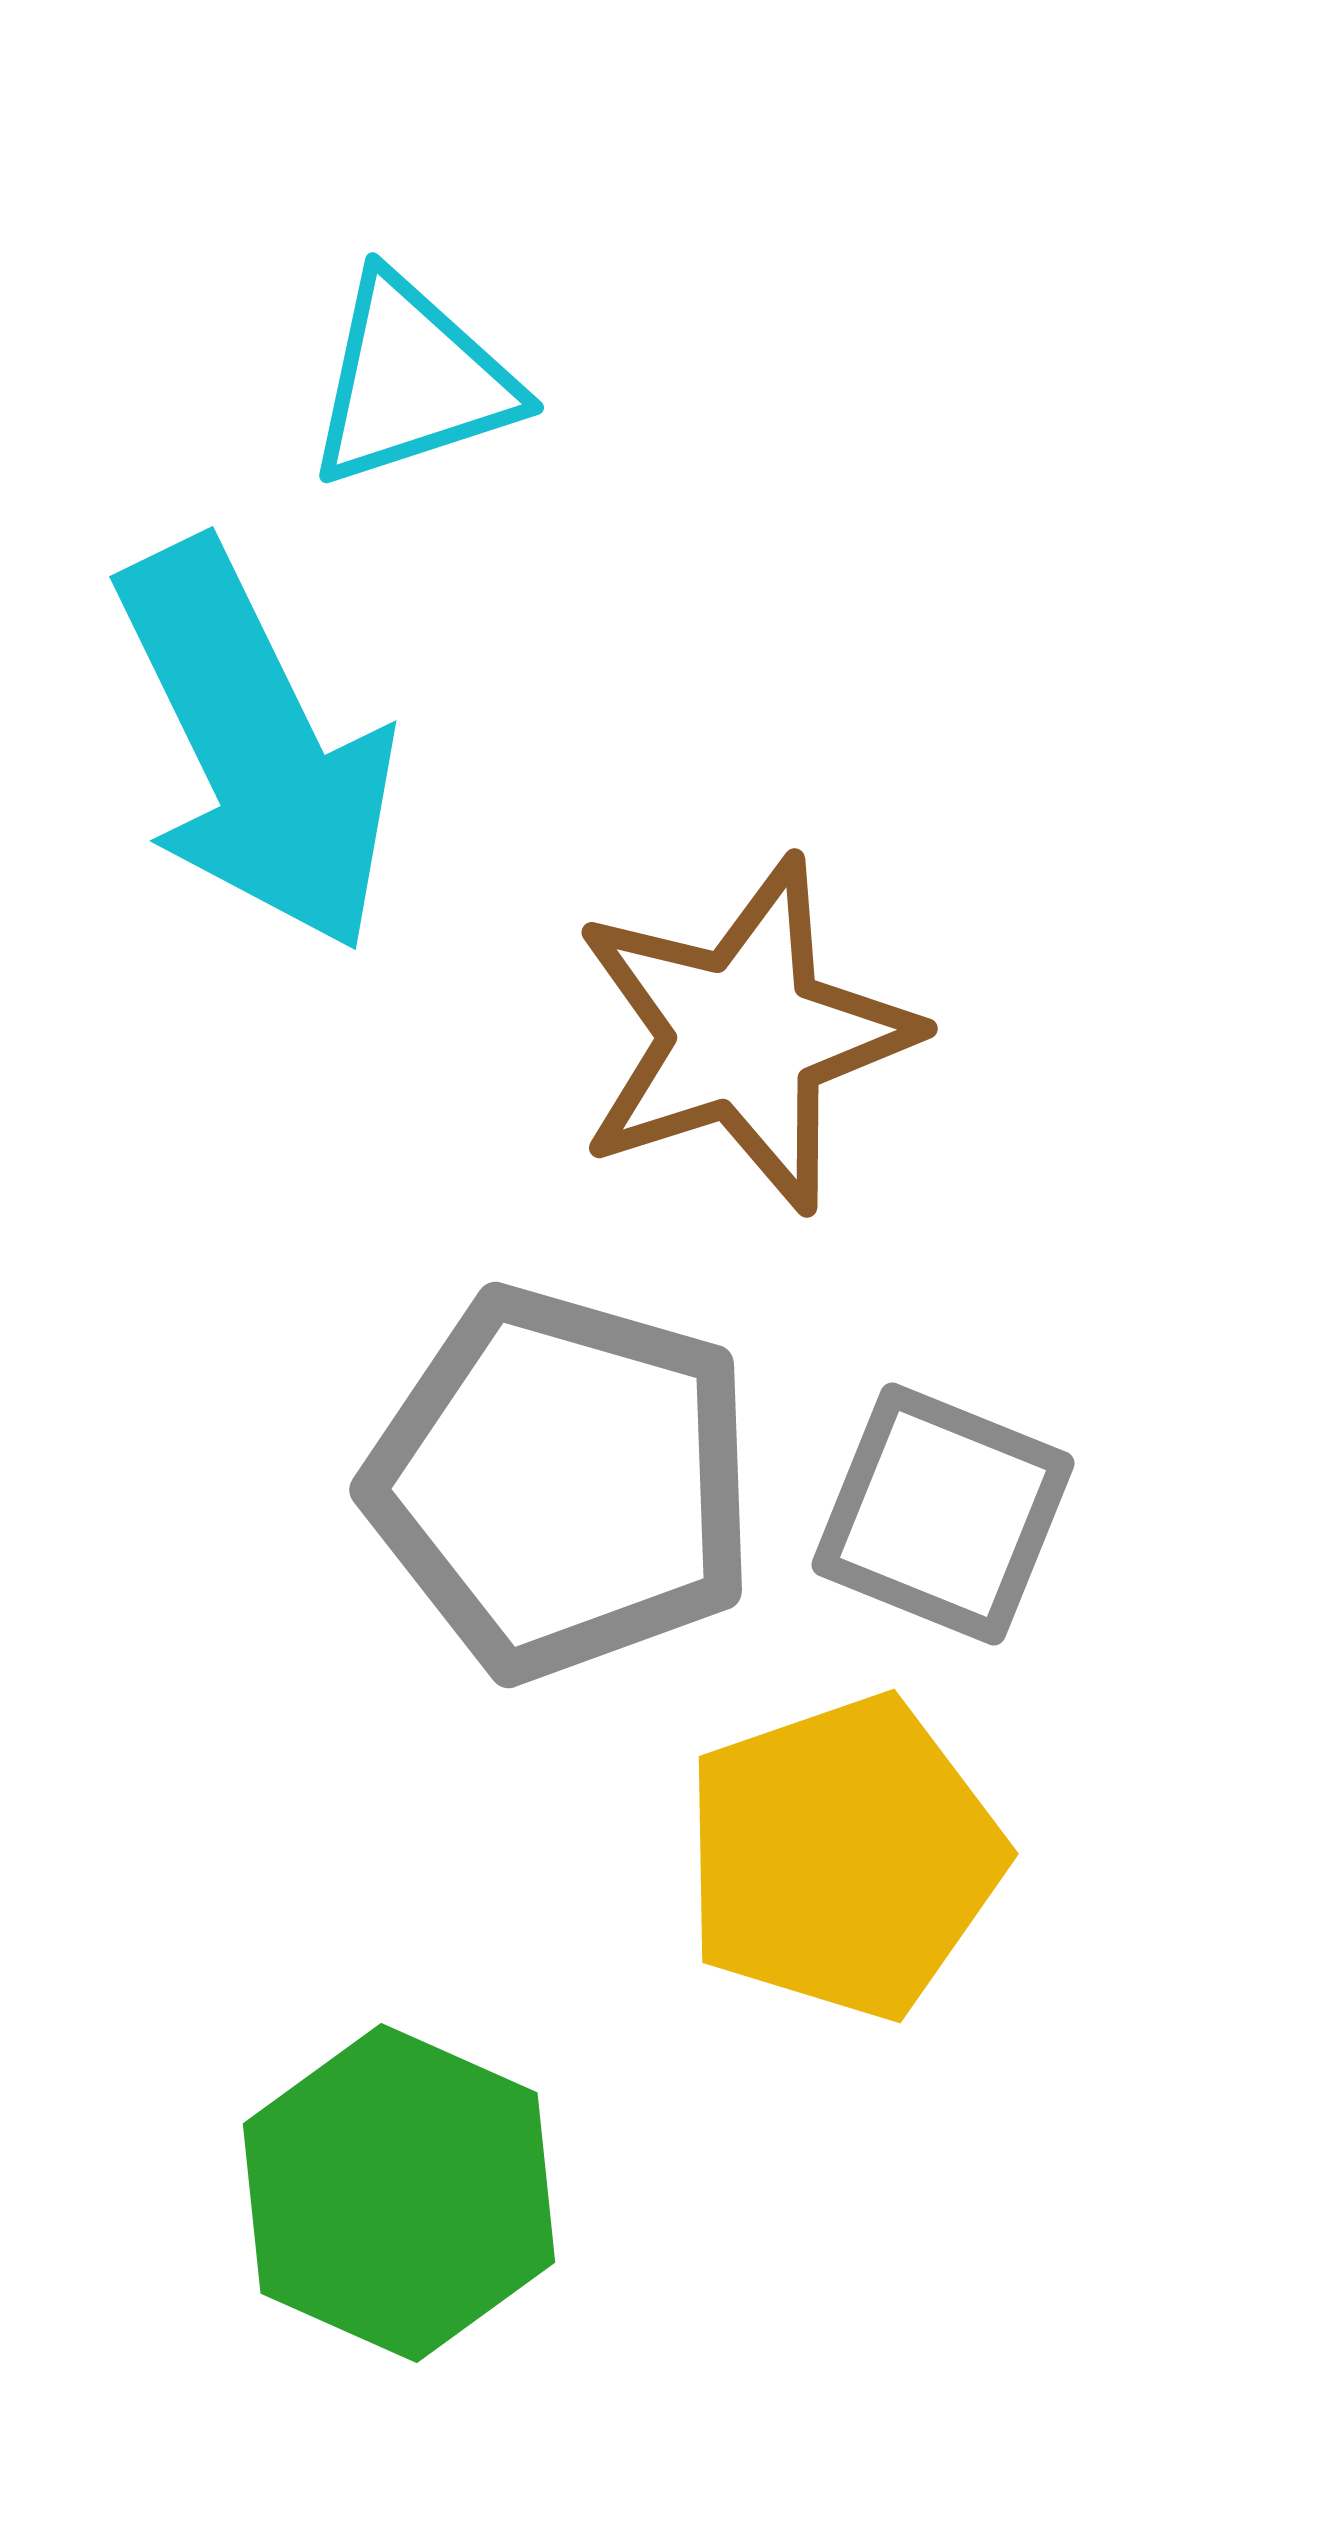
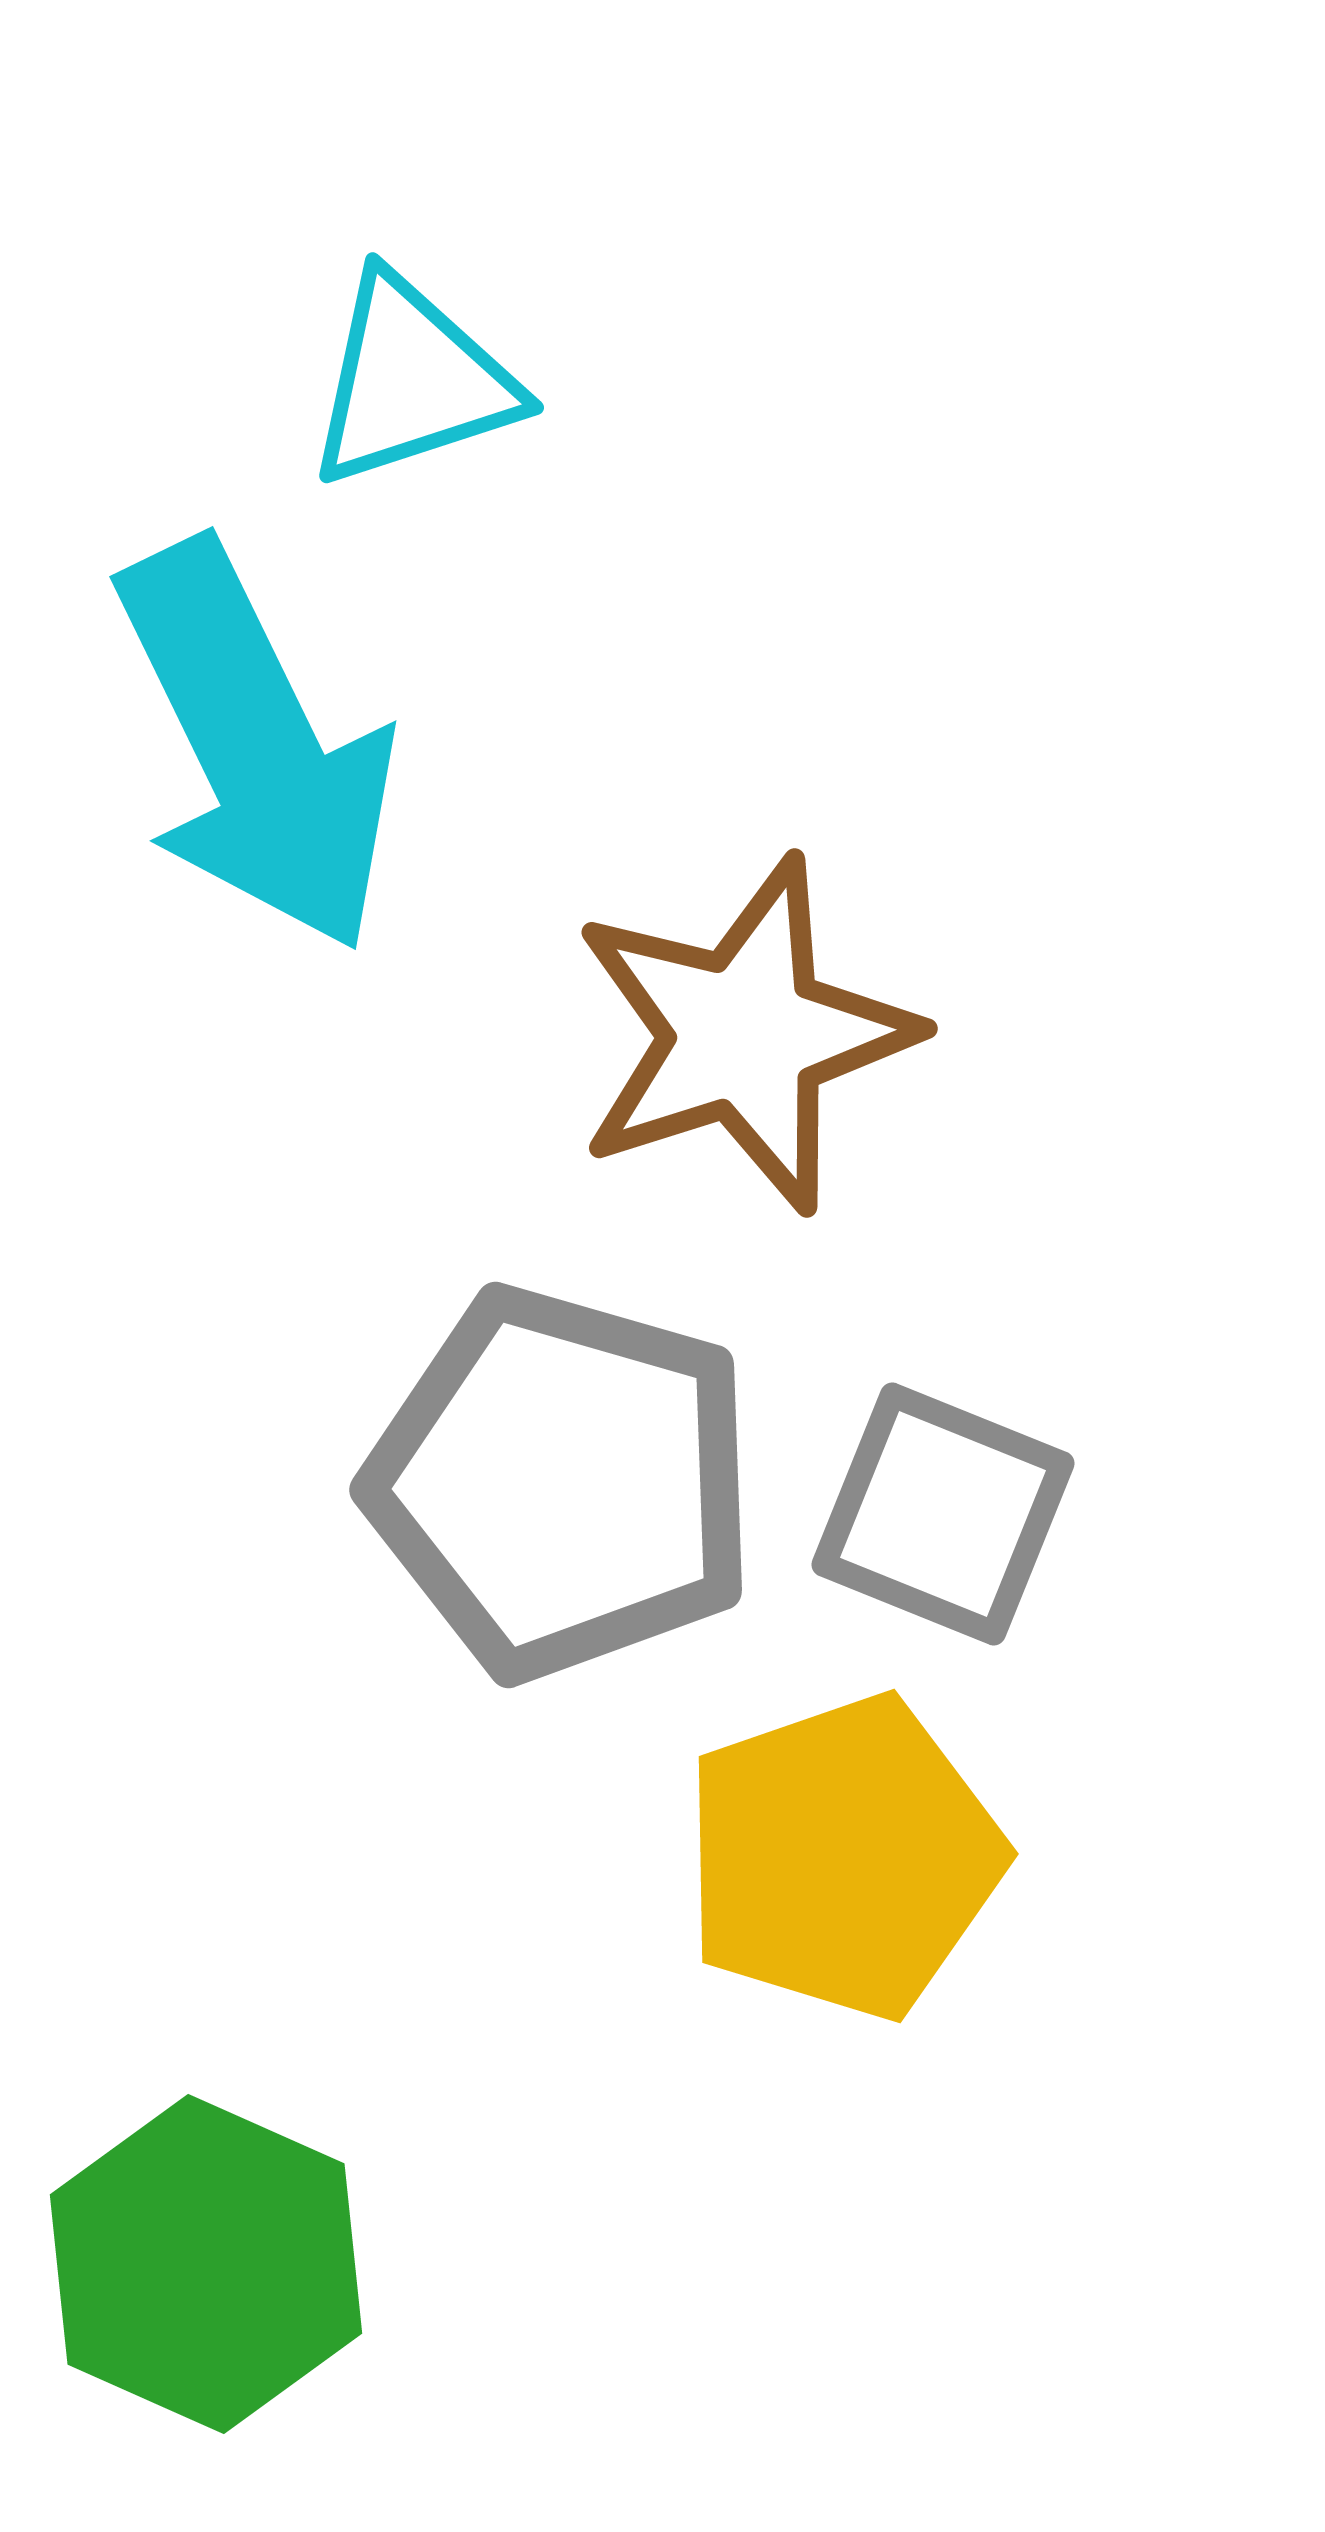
green hexagon: moved 193 px left, 71 px down
